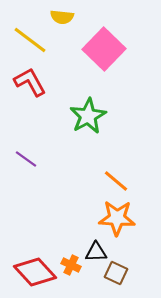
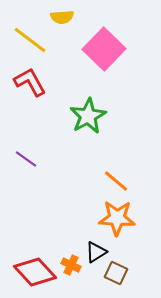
yellow semicircle: rotated 10 degrees counterclockwise
black triangle: rotated 30 degrees counterclockwise
